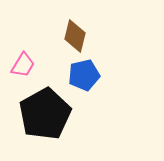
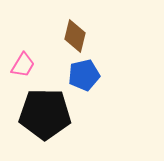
black pentagon: rotated 30 degrees clockwise
